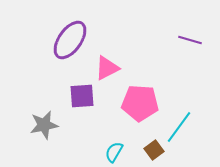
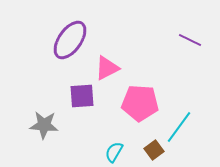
purple line: rotated 10 degrees clockwise
gray star: rotated 16 degrees clockwise
